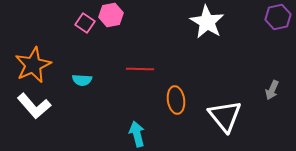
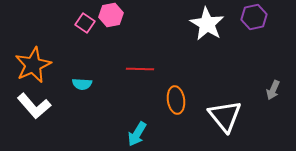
purple hexagon: moved 24 px left
white star: moved 2 px down
cyan semicircle: moved 4 px down
gray arrow: moved 1 px right
cyan arrow: rotated 135 degrees counterclockwise
